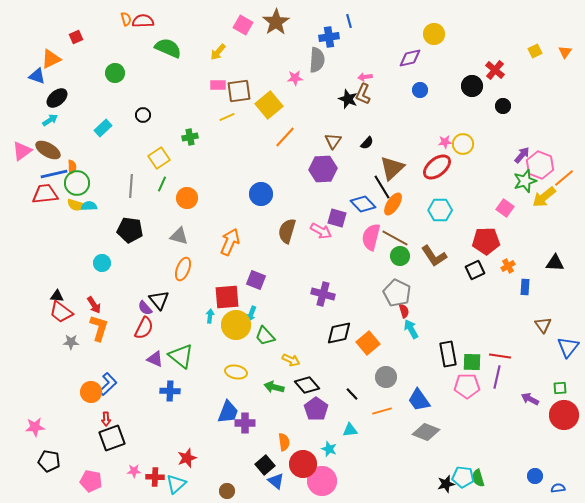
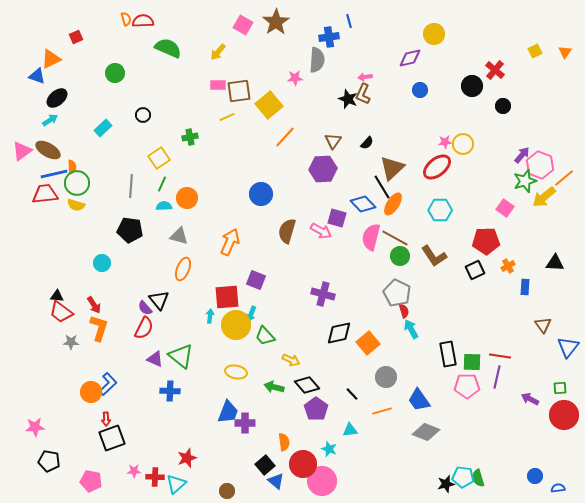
cyan semicircle at (89, 206): moved 75 px right
